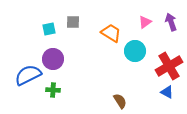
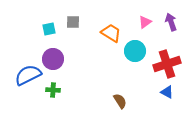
red cross: moved 2 px left, 2 px up; rotated 12 degrees clockwise
